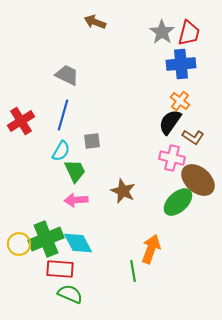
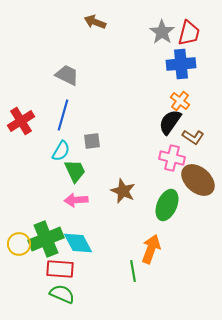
green ellipse: moved 11 px left, 3 px down; rotated 24 degrees counterclockwise
green semicircle: moved 8 px left
